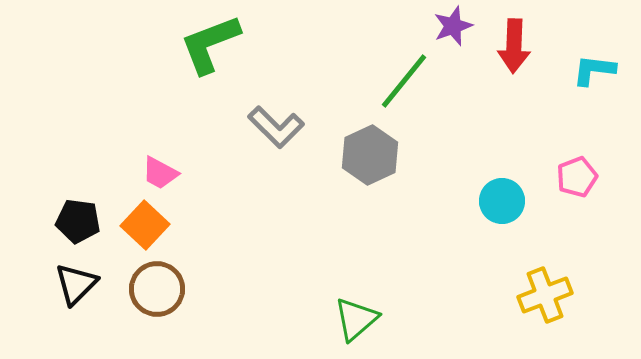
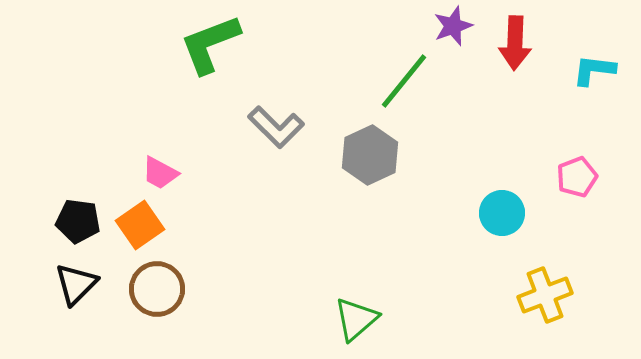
red arrow: moved 1 px right, 3 px up
cyan circle: moved 12 px down
orange square: moved 5 px left; rotated 12 degrees clockwise
